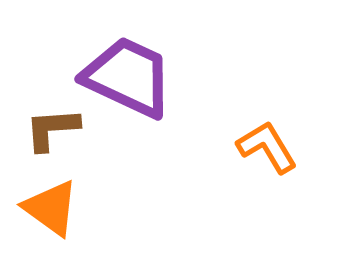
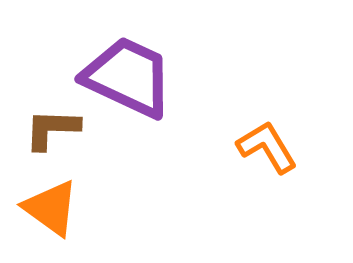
brown L-shape: rotated 6 degrees clockwise
